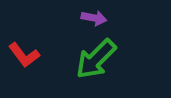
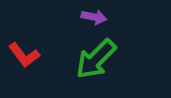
purple arrow: moved 1 px up
